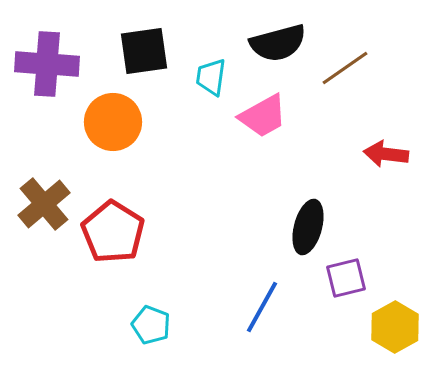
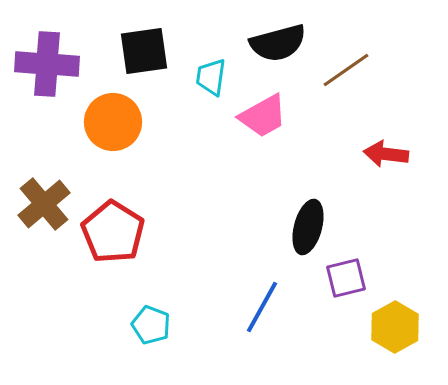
brown line: moved 1 px right, 2 px down
